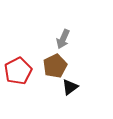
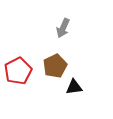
gray arrow: moved 11 px up
black triangle: moved 4 px right; rotated 30 degrees clockwise
